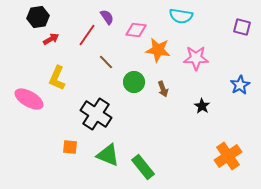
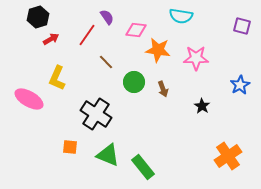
black hexagon: rotated 10 degrees counterclockwise
purple square: moved 1 px up
